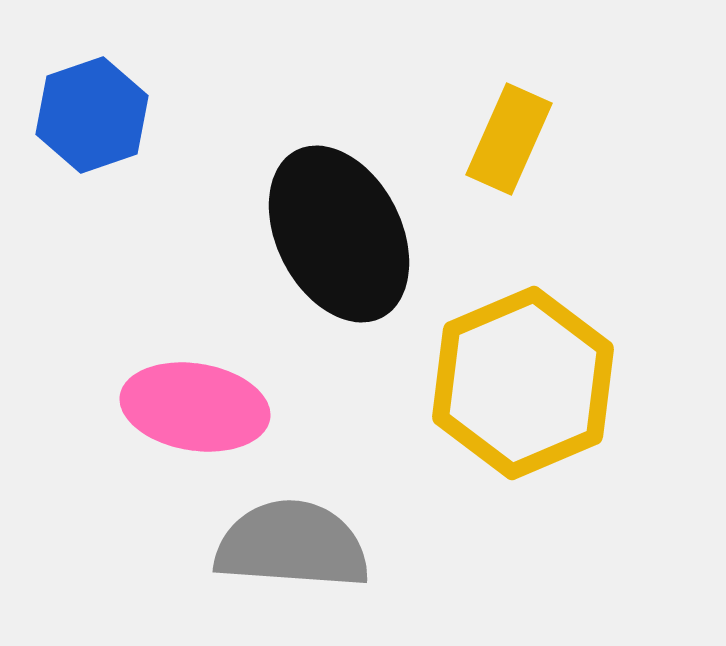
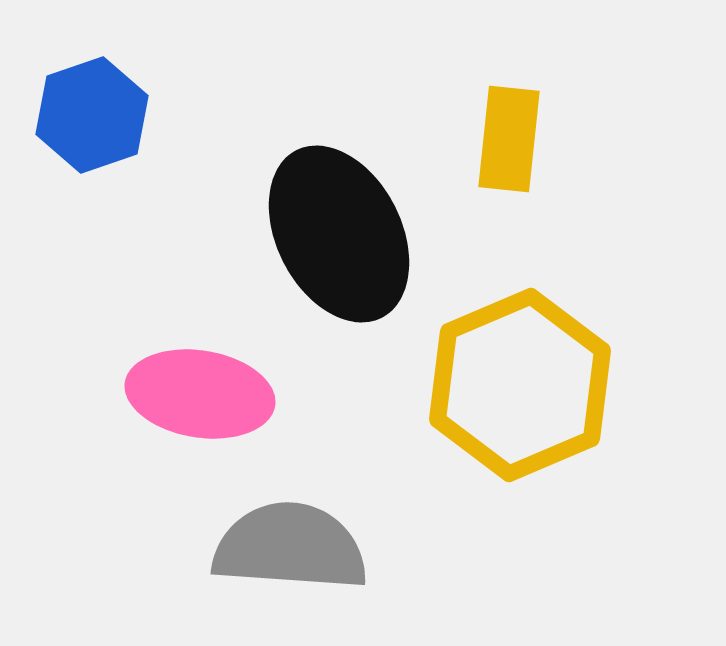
yellow rectangle: rotated 18 degrees counterclockwise
yellow hexagon: moved 3 px left, 2 px down
pink ellipse: moved 5 px right, 13 px up
gray semicircle: moved 2 px left, 2 px down
